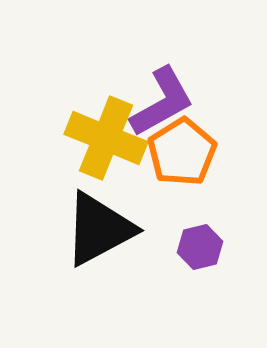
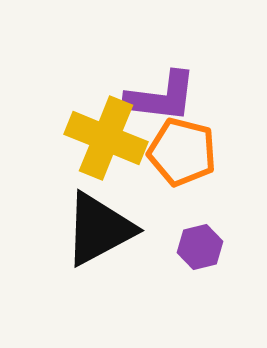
purple L-shape: moved 1 px left, 5 px up; rotated 36 degrees clockwise
orange pentagon: rotated 26 degrees counterclockwise
